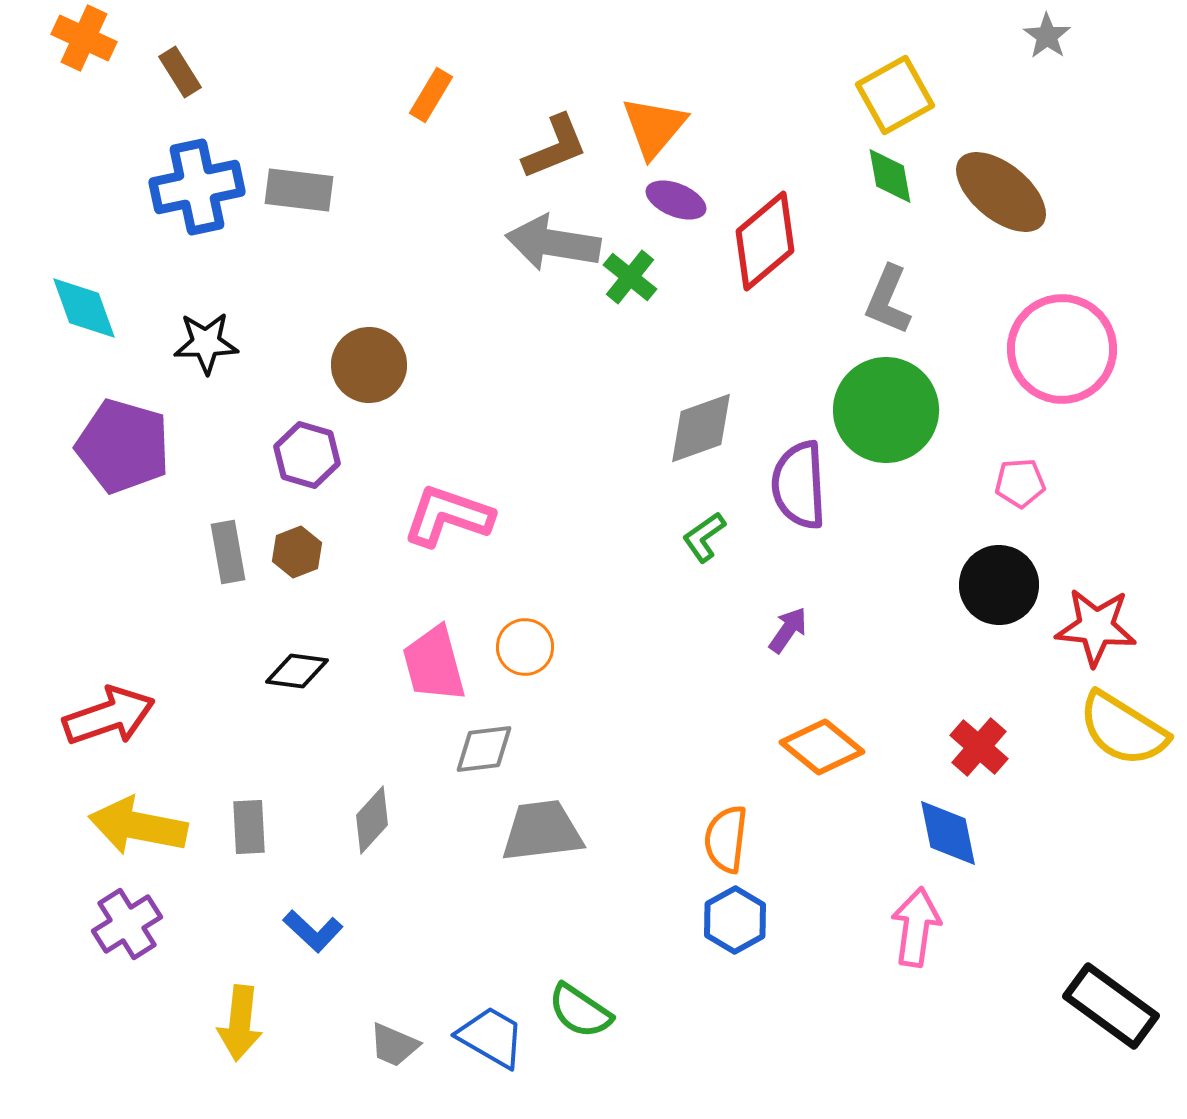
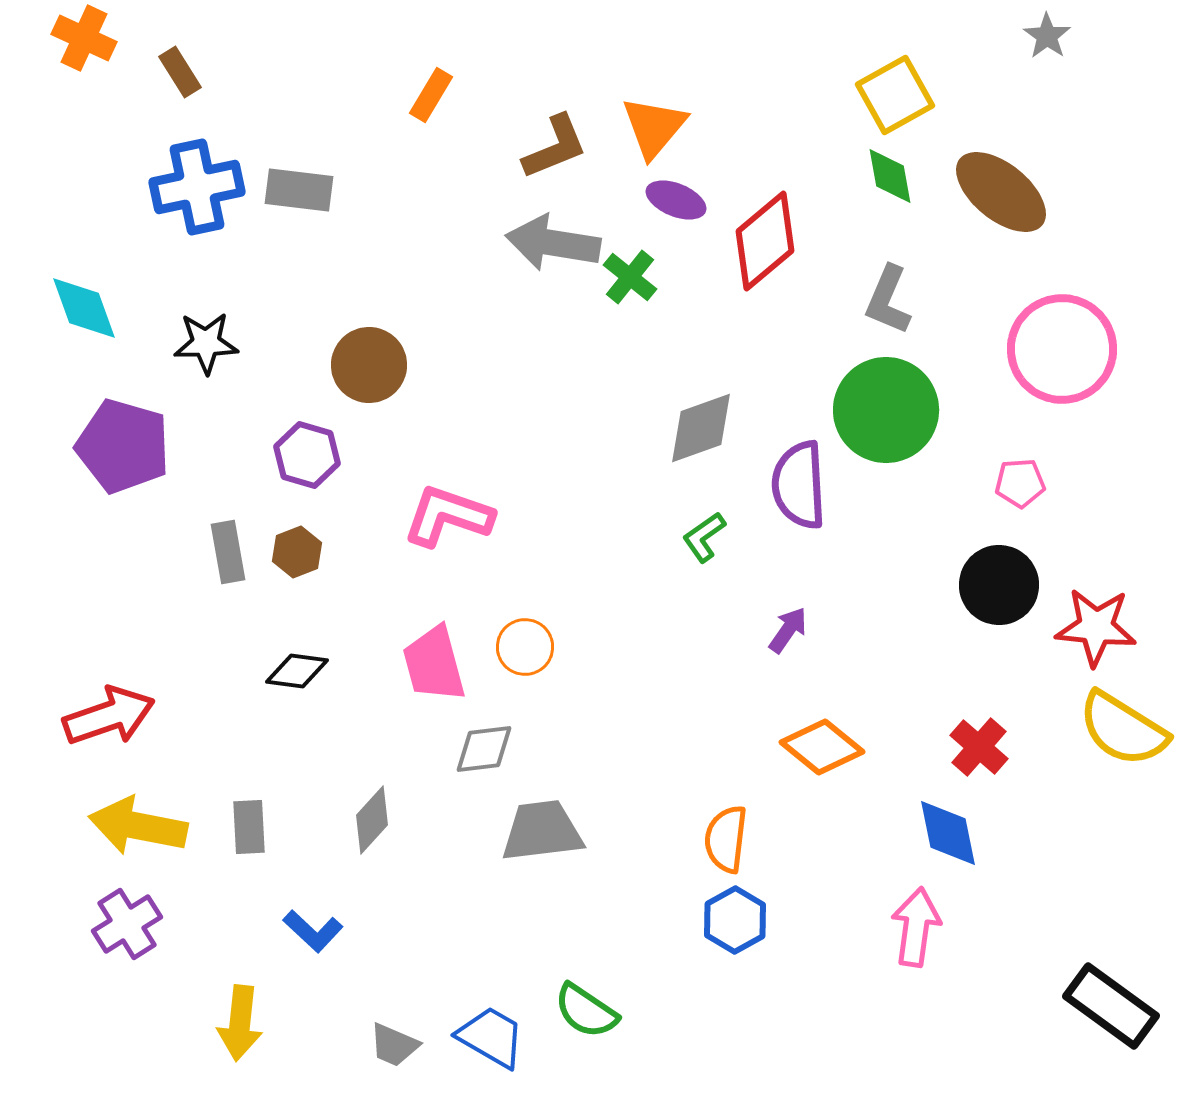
green semicircle at (580, 1011): moved 6 px right
